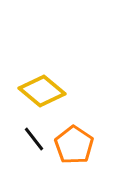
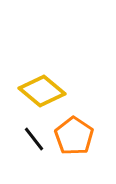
orange pentagon: moved 9 px up
